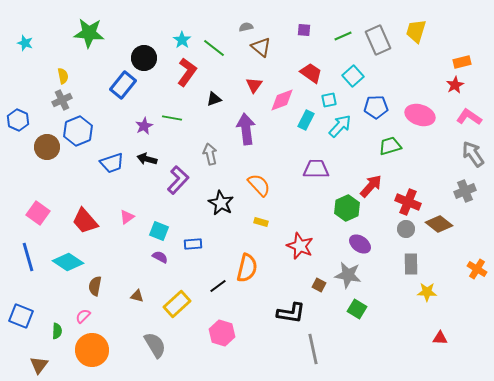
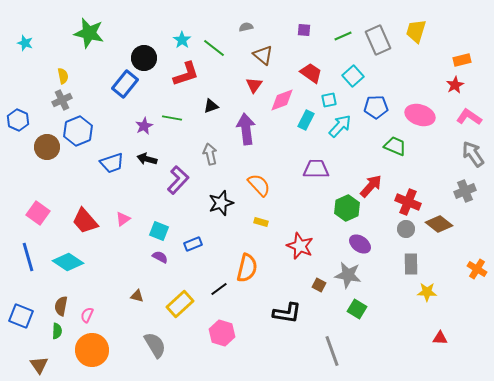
green star at (89, 33): rotated 8 degrees clockwise
brown triangle at (261, 47): moved 2 px right, 8 px down
orange rectangle at (462, 62): moved 2 px up
red L-shape at (187, 72): moved 1 px left, 2 px down; rotated 36 degrees clockwise
blue rectangle at (123, 85): moved 2 px right, 1 px up
black triangle at (214, 99): moved 3 px left, 7 px down
green trapezoid at (390, 146): moved 5 px right; rotated 40 degrees clockwise
black star at (221, 203): rotated 25 degrees clockwise
pink triangle at (127, 217): moved 4 px left, 2 px down
blue rectangle at (193, 244): rotated 18 degrees counterclockwise
brown semicircle at (95, 286): moved 34 px left, 20 px down
black line at (218, 286): moved 1 px right, 3 px down
yellow rectangle at (177, 304): moved 3 px right
black L-shape at (291, 313): moved 4 px left
pink semicircle at (83, 316): moved 4 px right, 1 px up; rotated 21 degrees counterclockwise
gray line at (313, 349): moved 19 px right, 2 px down; rotated 8 degrees counterclockwise
brown triangle at (39, 365): rotated 12 degrees counterclockwise
